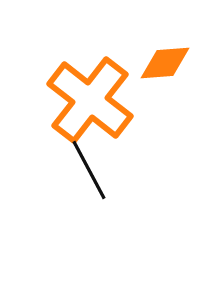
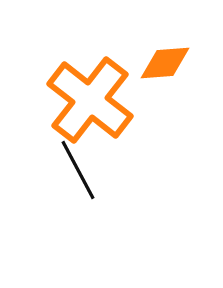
black line: moved 11 px left
